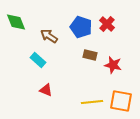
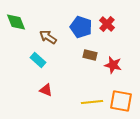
brown arrow: moved 1 px left, 1 px down
